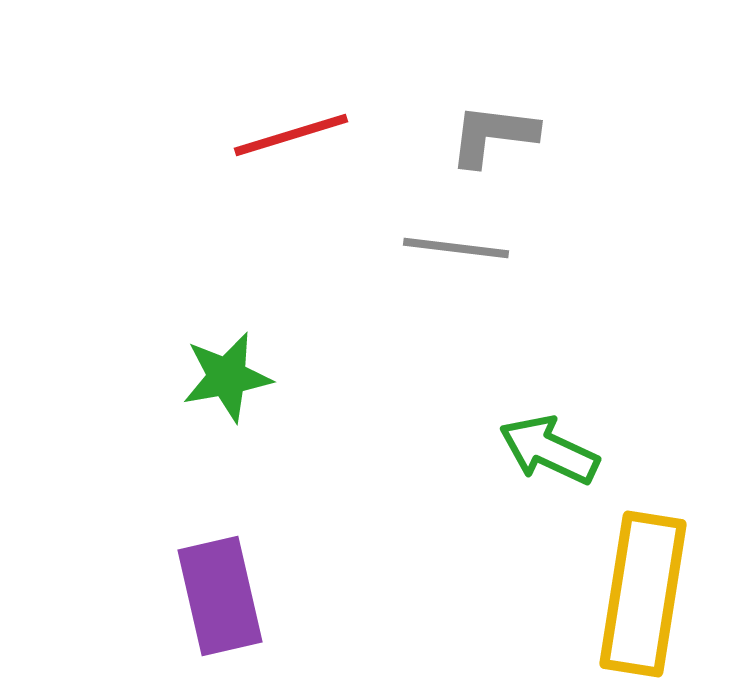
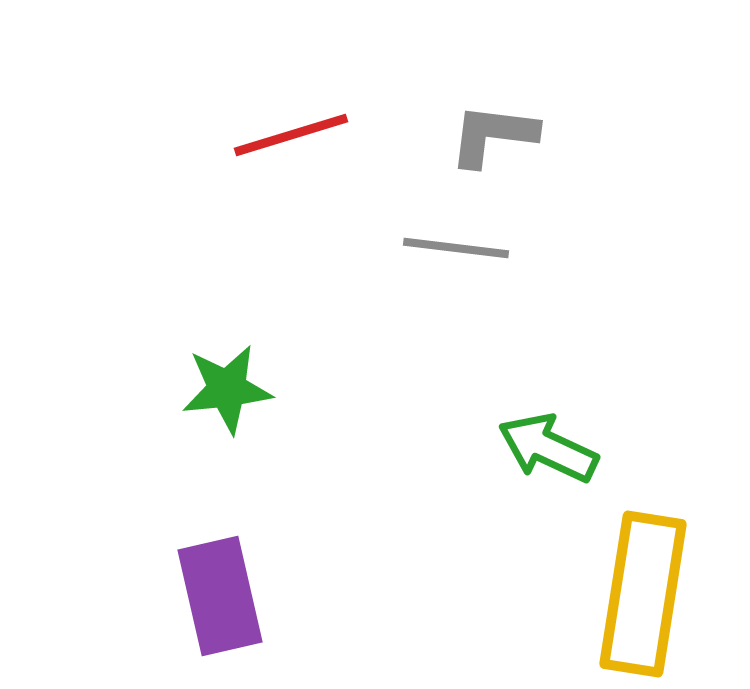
green star: moved 12 px down; rotated 4 degrees clockwise
green arrow: moved 1 px left, 2 px up
